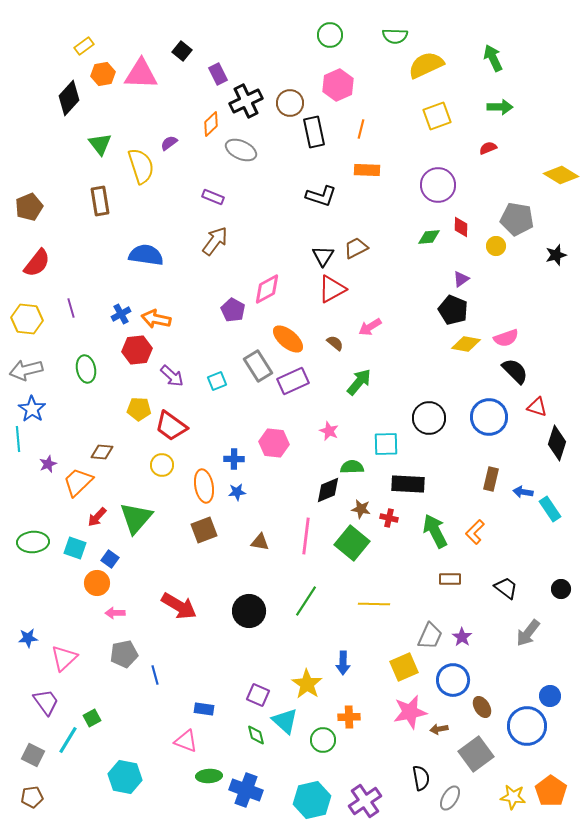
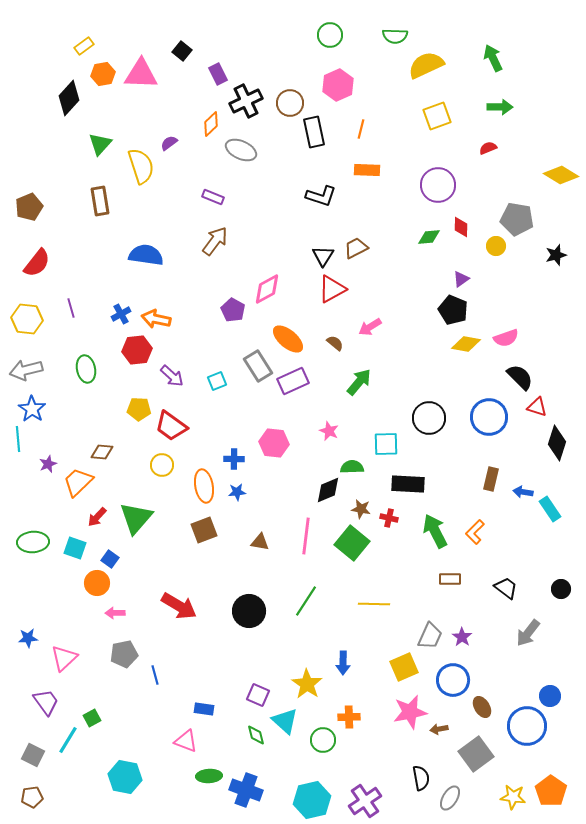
green triangle at (100, 144): rotated 20 degrees clockwise
black semicircle at (515, 371): moved 5 px right, 6 px down
